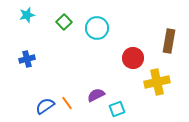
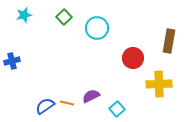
cyan star: moved 3 px left
green square: moved 5 px up
blue cross: moved 15 px left, 2 px down
yellow cross: moved 2 px right, 2 px down; rotated 10 degrees clockwise
purple semicircle: moved 5 px left, 1 px down
orange line: rotated 40 degrees counterclockwise
cyan square: rotated 21 degrees counterclockwise
